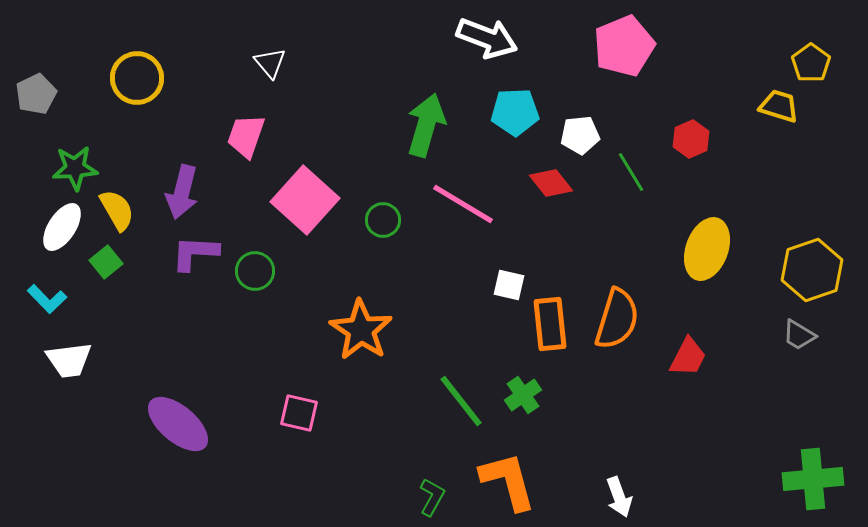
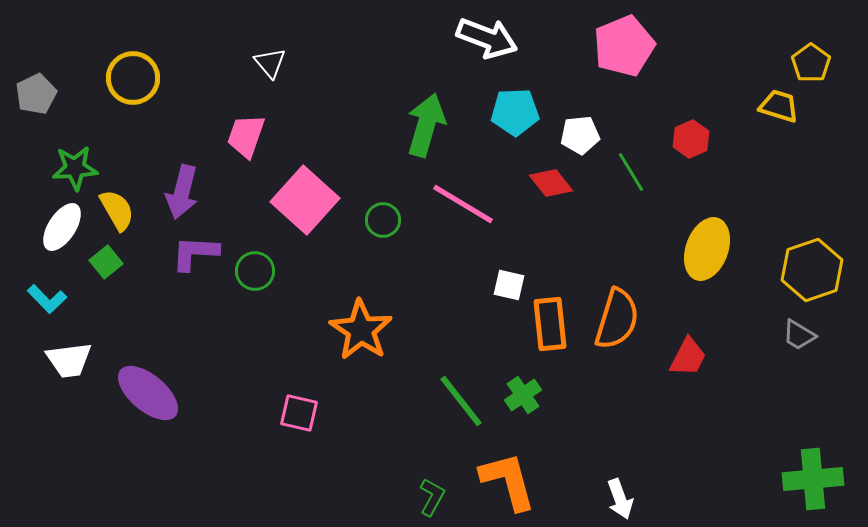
yellow circle at (137, 78): moved 4 px left
purple ellipse at (178, 424): moved 30 px left, 31 px up
white arrow at (619, 497): moved 1 px right, 2 px down
